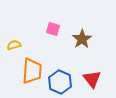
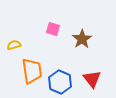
orange trapezoid: rotated 12 degrees counterclockwise
